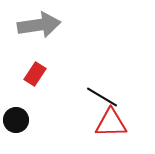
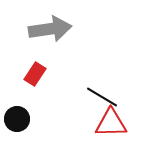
gray arrow: moved 11 px right, 4 px down
black circle: moved 1 px right, 1 px up
